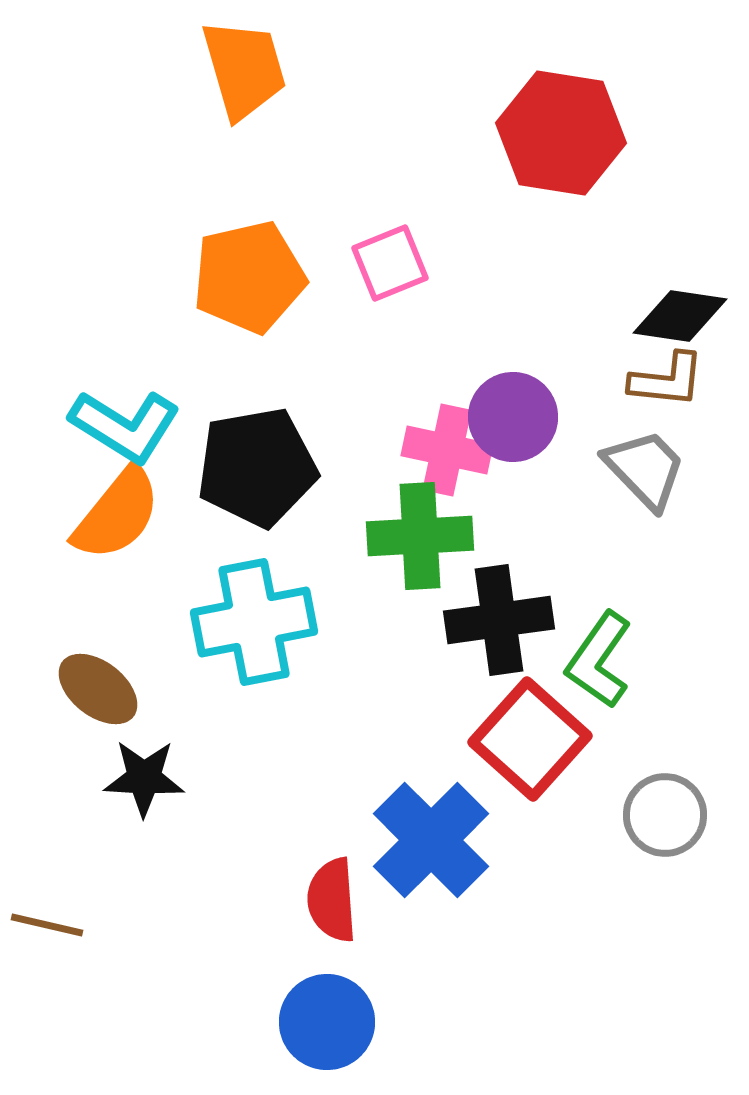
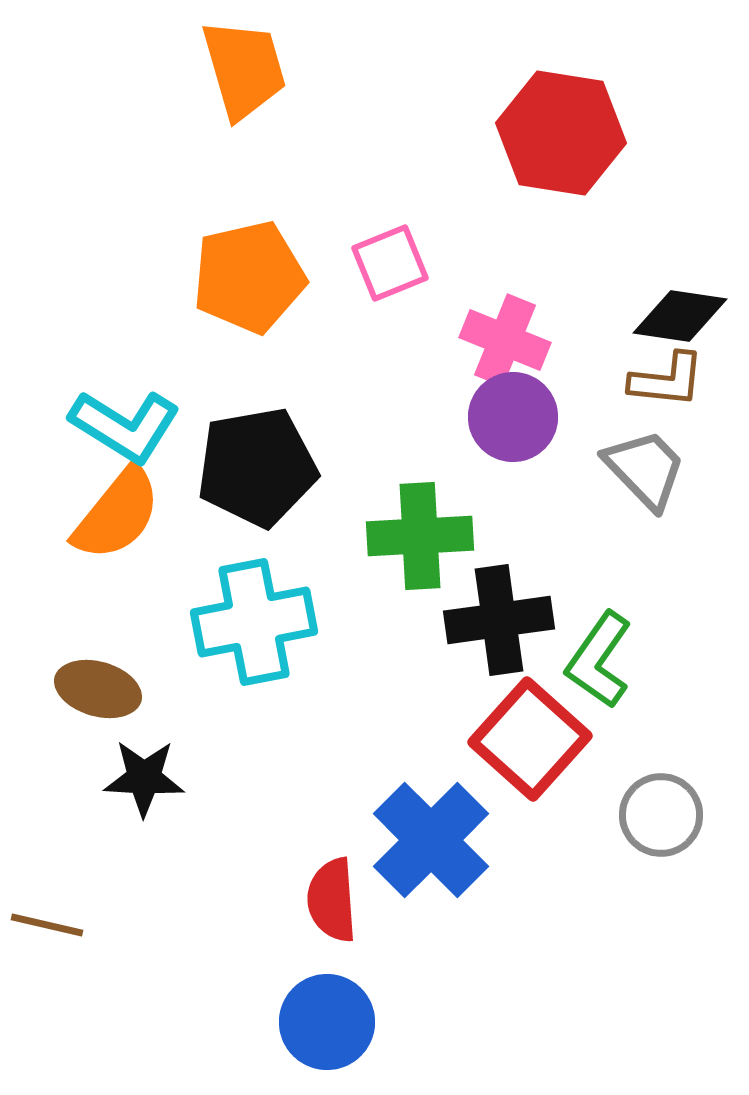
pink cross: moved 58 px right, 110 px up; rotated 10 degrees clockwise
brown ellipse: rotated 22 degrees counterclockwise
gray circle: moved 4 px left
